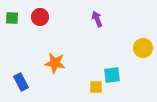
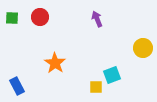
orange star: rotated 25 degrees clockwise
cyan square: rotated 12 degrees counterclockwise
blue rectangle: moved 4 px left, 4 px down
